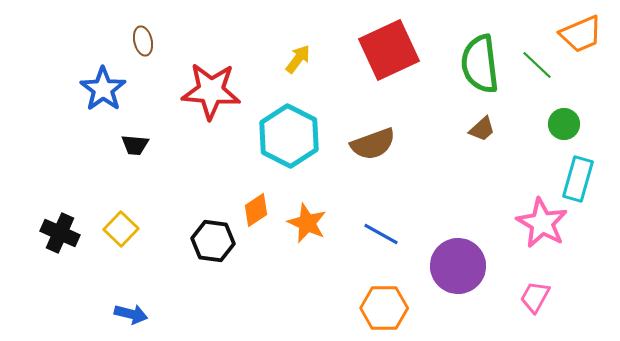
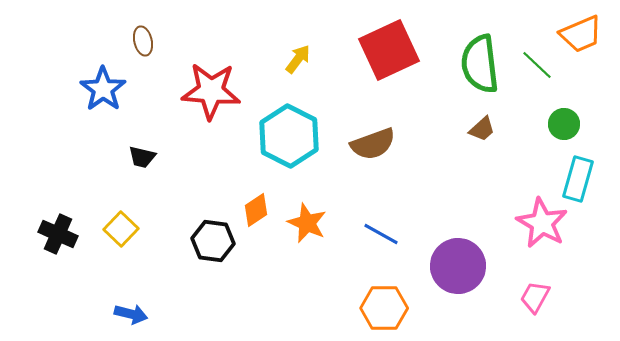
black trapezoid: moved 7 px right, 12 px down; rotated 8 degrees clockwise
black cross: moved 2 px left, 1 px down
